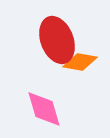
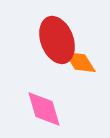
orange diamond: rotated 48 degrees clockwise
